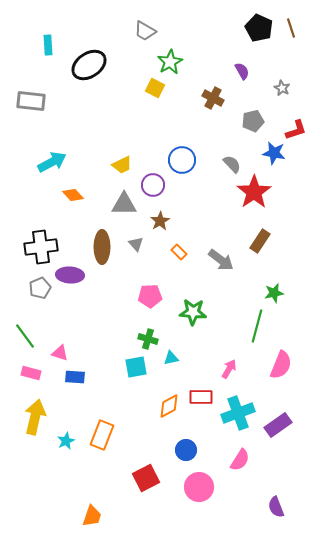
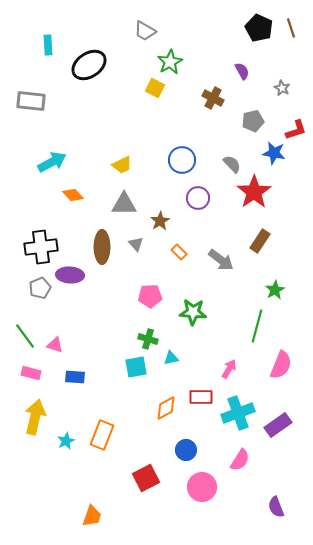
purple circle at (153, 185): moved 45 px right, 13 px down
green star at (274, 293): moved 1 px right, 3 px up; rotated 18 degrees counterclockwise
pink triangle at (60, 353): moved 5 px left, 8 px up
orange diamond at (169, 406): moved 3 px left, 2 px down
pink circle at (199, 487): moved 3 px right
